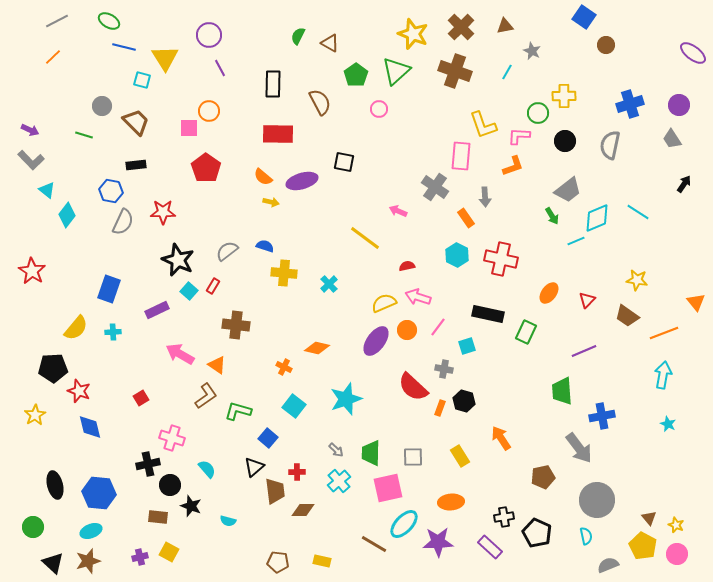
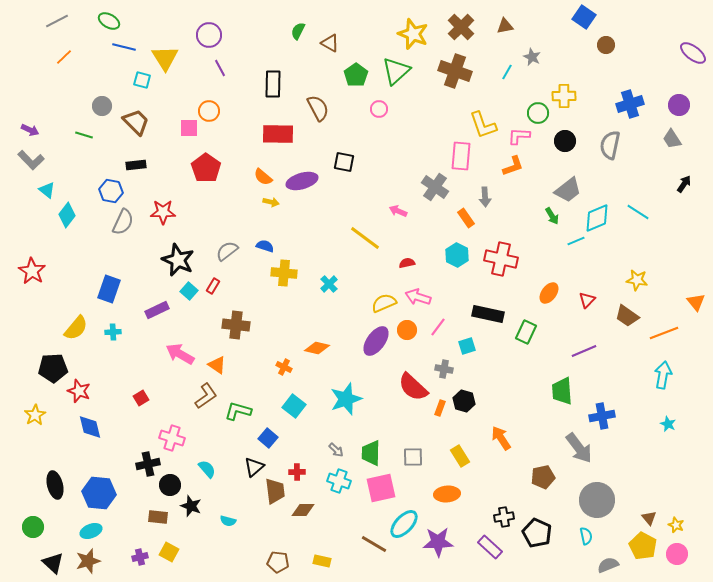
green semicircle at (298, 36): moved 5 px up
gray star at (532, 51): moved 6 px down
orange line at (53, 57): moved 11 px right
brown semicircle at (320, 102): moved 2 px left, 6 px down
red semicircle at (407, 266): moved 3 px up
cyan cross at (339, 481): rotated 30 degrees counterclockwise
pink square at (388, 488): moved 7 px left
orange ellipse at (451, 502): moved 4 px left, 8 px up
